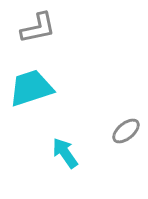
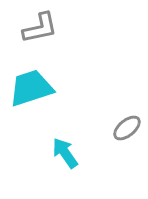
gray L-shape: moved 2 px right
gray ellipse: moved 1 px right, 3 px up
